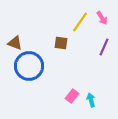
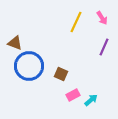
yellow line: moved 4 px left; rotated 10 degrees counterclockwise
brown square: moved 31 px down; rotated 16 degrees clockwise
pink rectangle: moved 1 px right, 1 px up; rotated 24 degrees clockwise
cyan arrow: rotated 64 degrees clockwise
